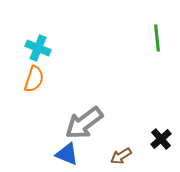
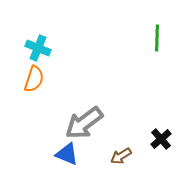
green line: rotated 8 degrees clockwise
